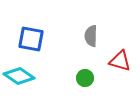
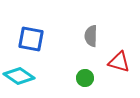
red triangle: moved 1 px left, 1 px down
